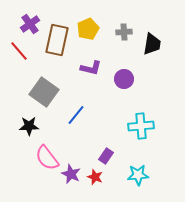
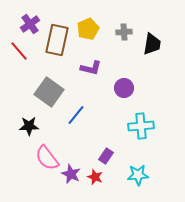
purple circle: moved 9 px down
gray square: moved 5 px right
